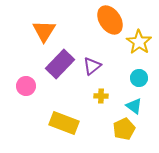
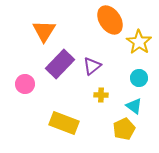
pink circle: moved 1 px left, 2 px up
yellow cross: moved 1 px up
